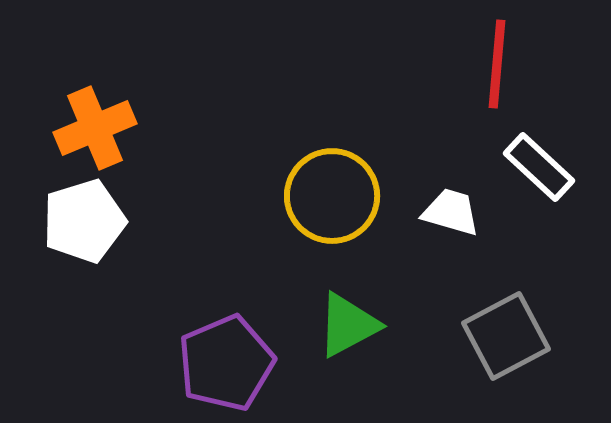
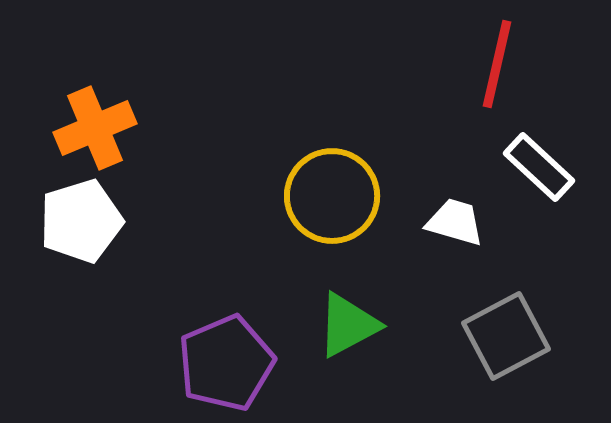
red line: rotated 8 degrees clockwise
white trapezoid: moved 4 px right, 10 px down
white pentagon: moved 3 px left
